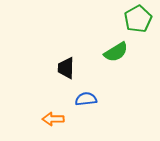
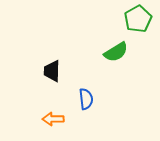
black trapezoid: moved 14 px left, 3 px down
blue semicircle: rotated 90 degrees clockwise
